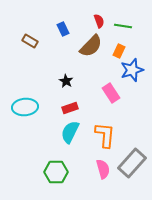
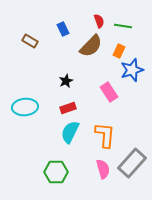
black star: rotated 16 degrees clockwise
pink rectangle: moved 2 px left, 1 px up
red rectangle: moved 2 px left
